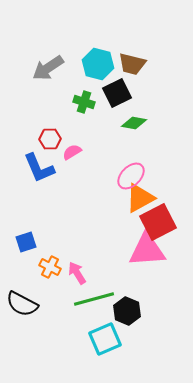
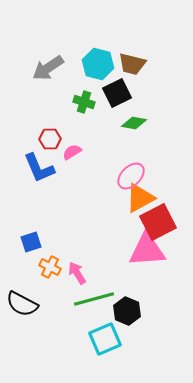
blue square: moved 5 px right
